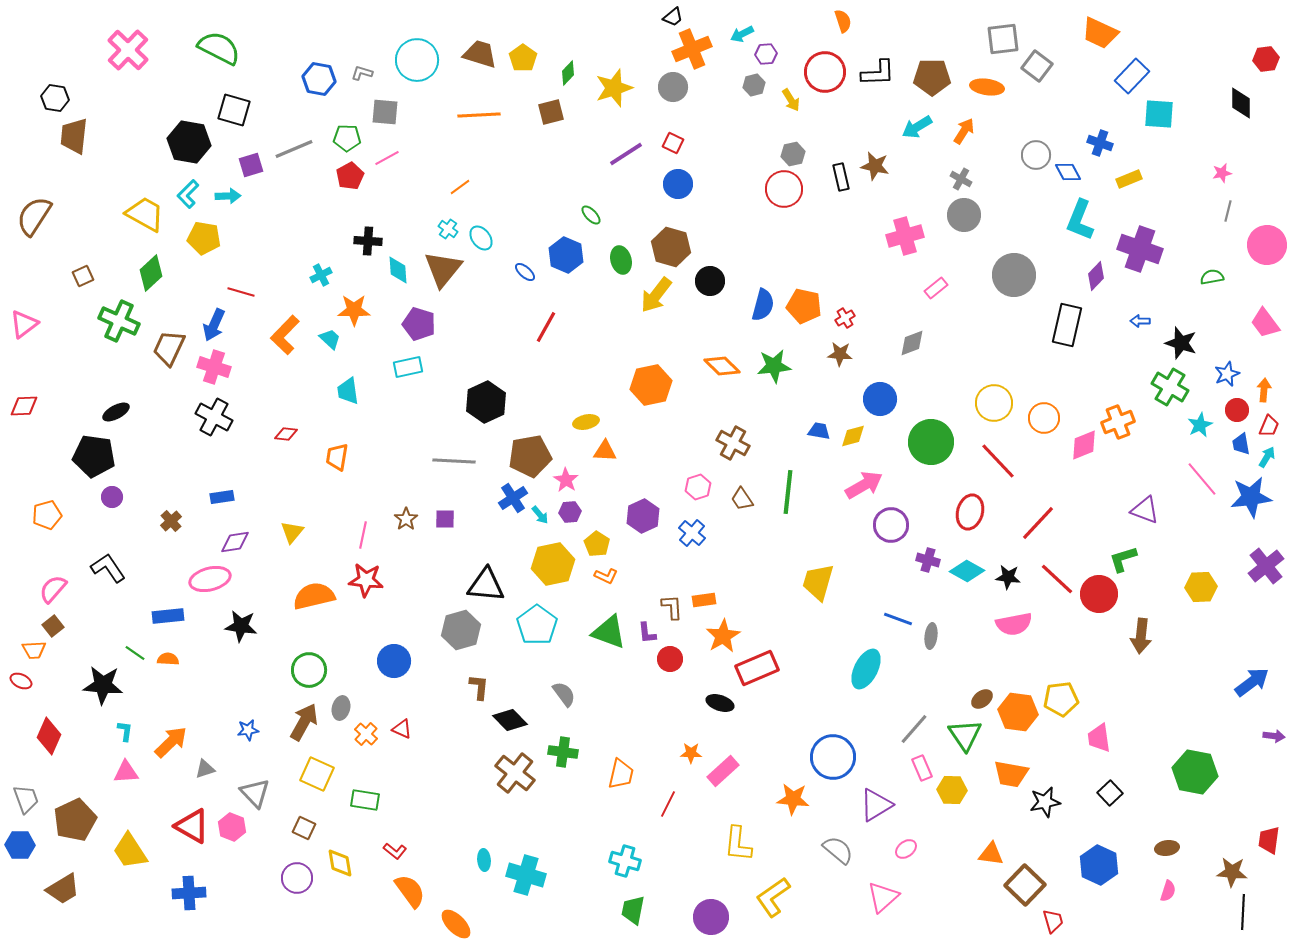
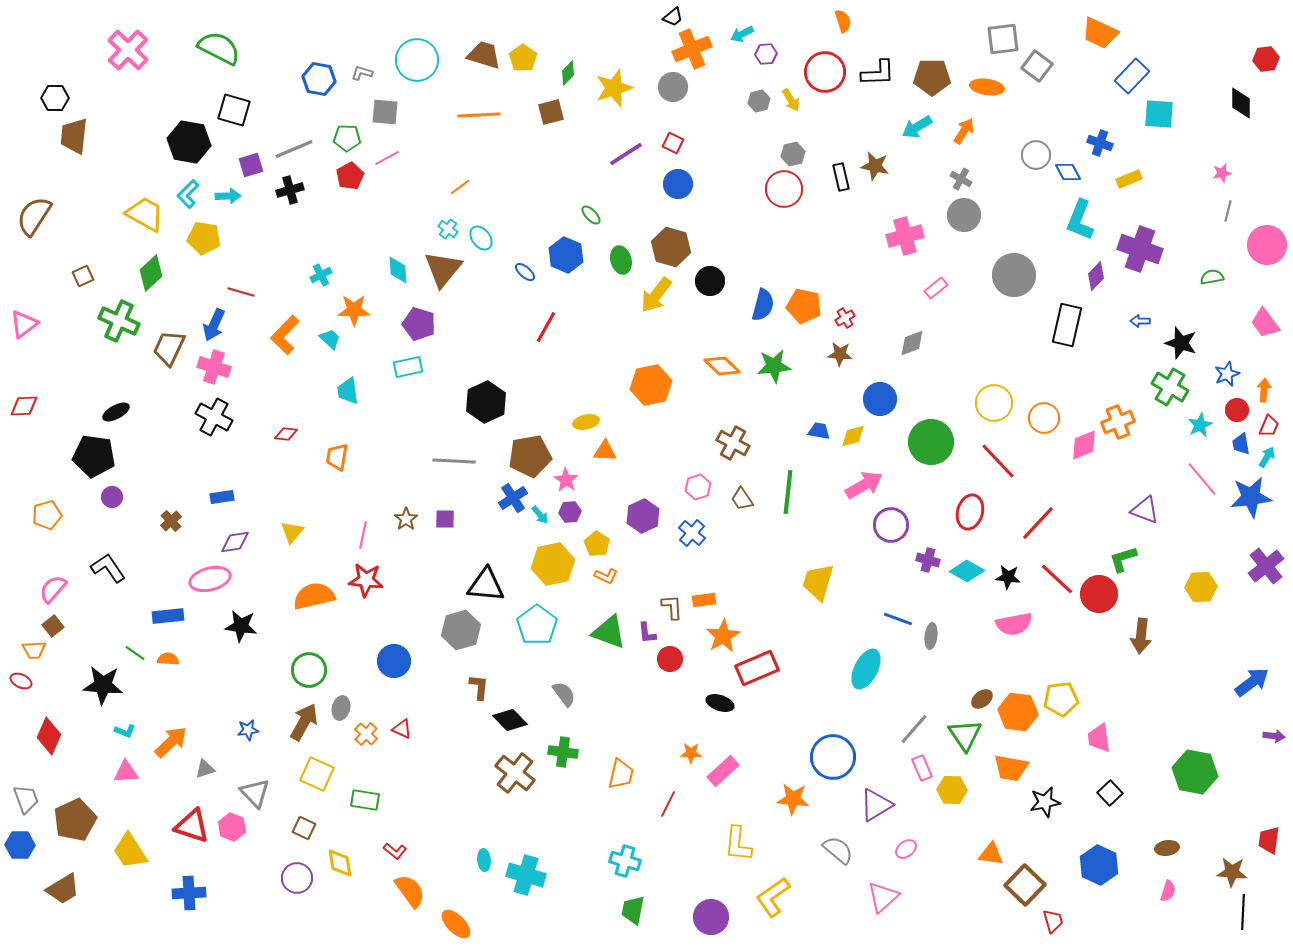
brown trapezoid at (480, 54): moved 4 px right, 1 px down
gray hexagon at (754, 85): moved 5 px right, 16 px down
black hexagon at (55, 98): rotated 8 degrees counterclockwise
black cross at (368, 241): moved 78 px left, 51 px up; rotated 20 degrees counterclockwise
cyan L-shape at (125, 731): rotated 105 degrees clockwise
orange trapezoid at (1011, 774): moved 6 px up
red triangle at (192, 826): rotated 12 degrees counterclockwise
